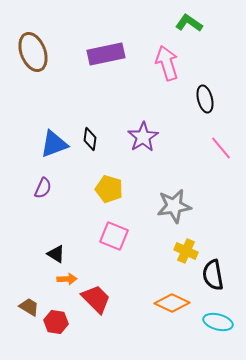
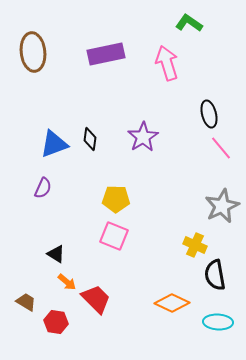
brown ellipse: rotated 15 degrees clockwise
black ellipse: moved 4 px right, 15 px down
yellow pentagon: moved 7 px right, 10 px down; rotated 16 degrees counterclockwise
gray star: moved 48 px right; rotated 16 degrees counterclockwise
yellow cross: moved 9 px right, 6 px up
black semicircle: moved 2 px right
orange arrow: moved 3 px down; rotated 42 degrees clockwise
brown trapezoid: moved 3 px left, 5 px up
cyan ellipse: rotated 12 degrees counterclockwise
